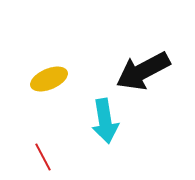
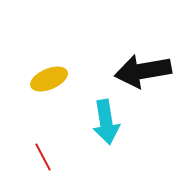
black arrow: rotated 18 degrees clockwise
cyan arrow: moved 1 px right, 1 px down
